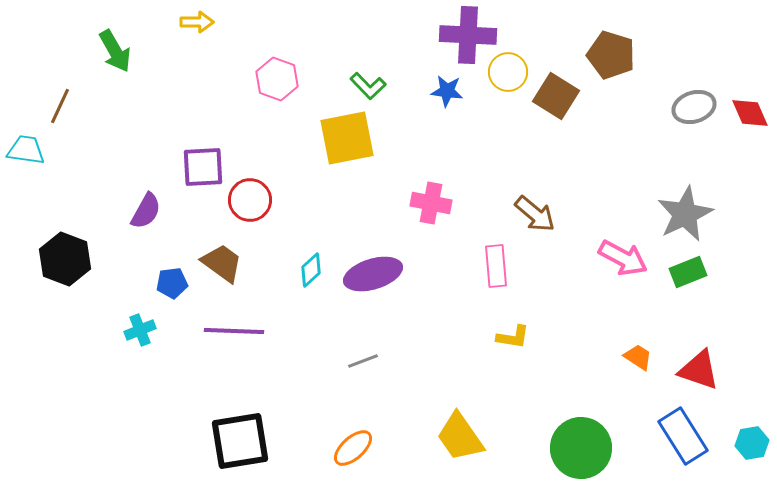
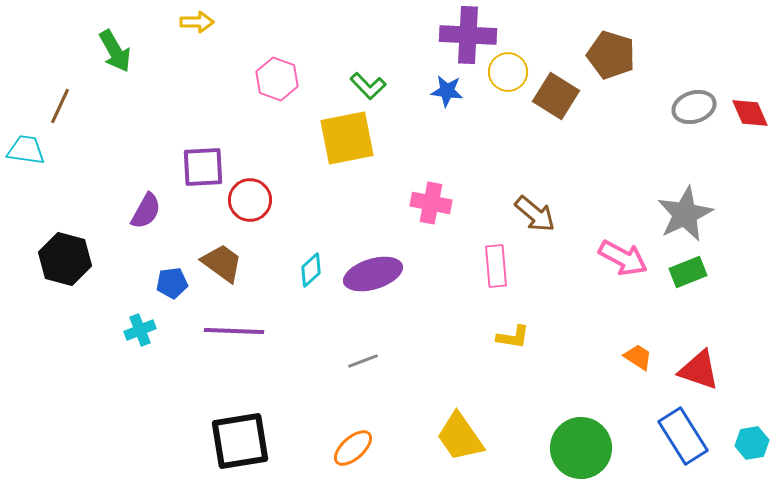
black hexagon: rotated 6 degrees counterclockwise
